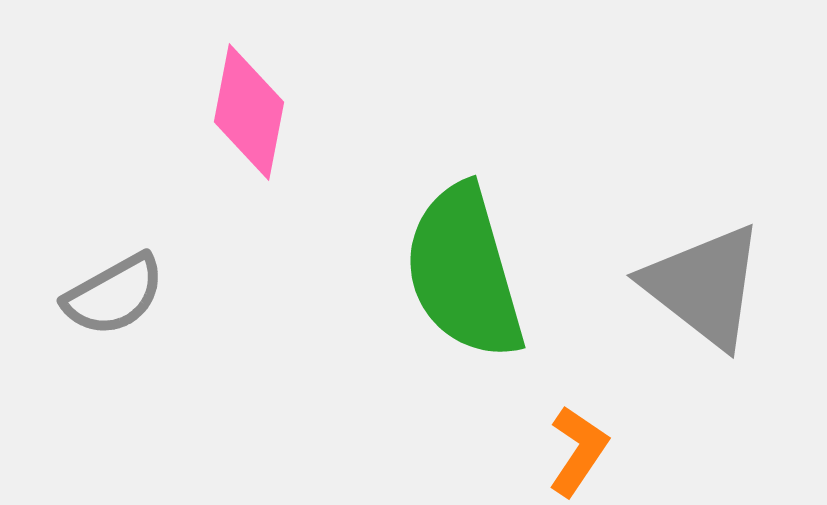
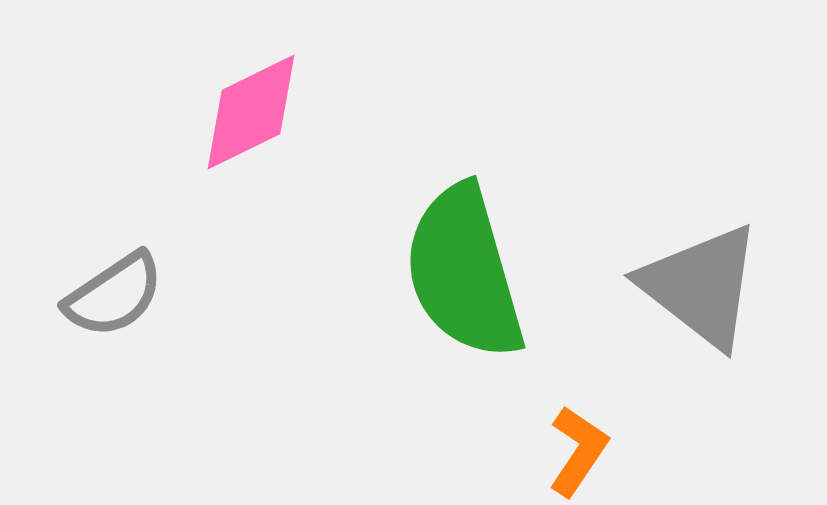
pink diamond: moved 2 px right; rotated 53 degrees clockwise
gray triangle: moved 3 px left
gray semicircle: rotated 5 degrees counterclockwise
